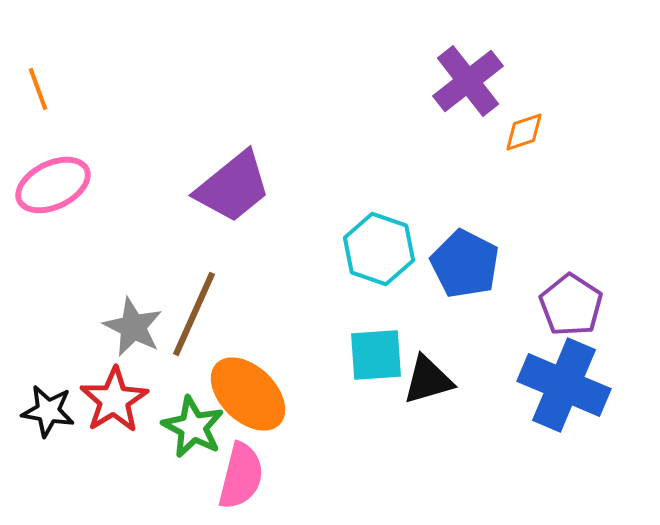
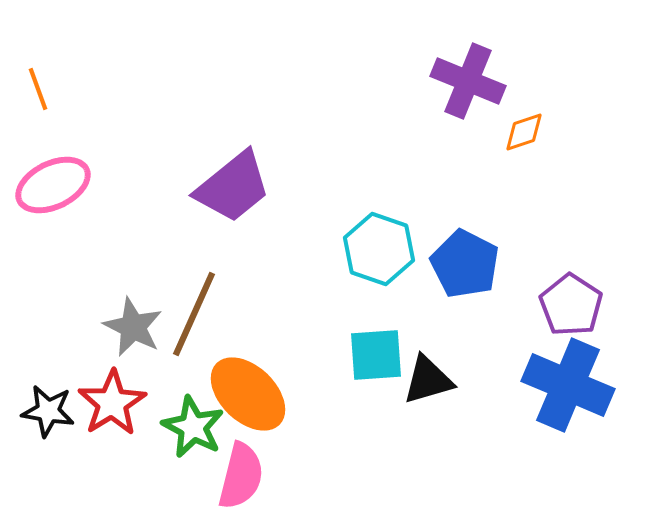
purple cross: rotated 30 degrees counterclockwise
blue cross: moved 4 px right
red star: moved 2 px left, 3 px down
